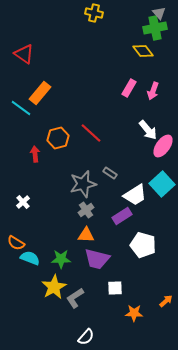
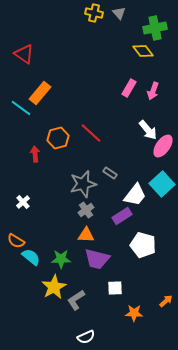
gray triangle: moved 40 px left
white trapezoid: rotated 20 degrees counterclockwise
orange semicircle: moved 2 px up
cyan semicircle: moved 1 px right, 1 px up; rotated 18 degrees clockwise
gray L-shape: moved 1 px right, 2 px down
white semicircle: rotated 24 degrees clockwise
